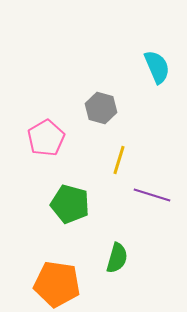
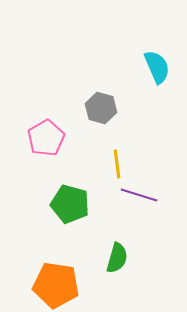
yellow line: moved 2 px left, 4 px down; rotated 24 degrees counterclockwise
purple line: moved 13 px left
orange pentagon: moved 1 px left, 1 px down
